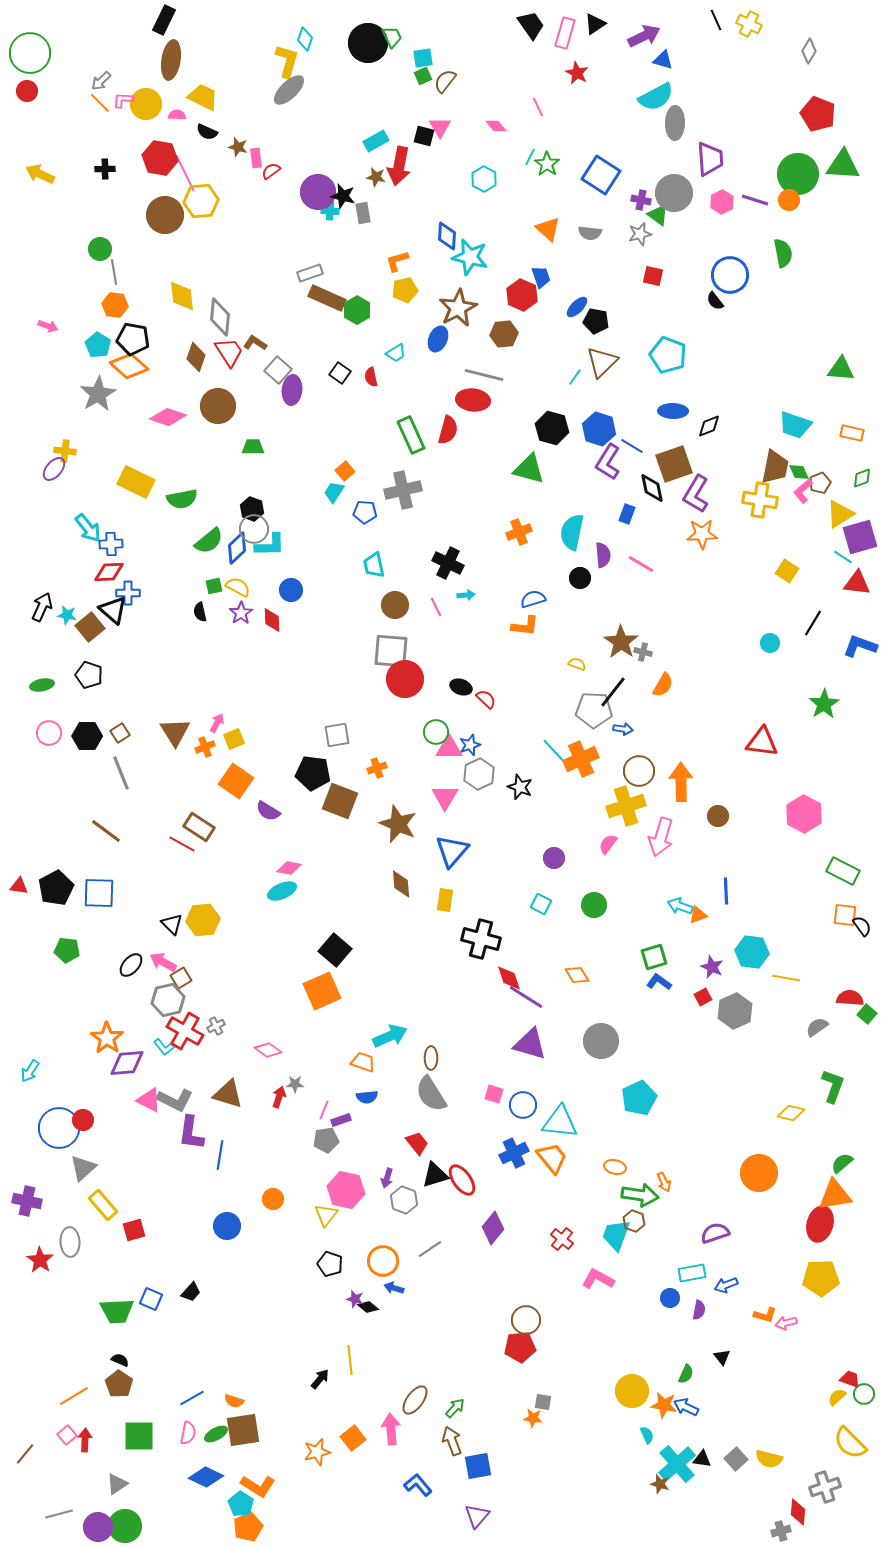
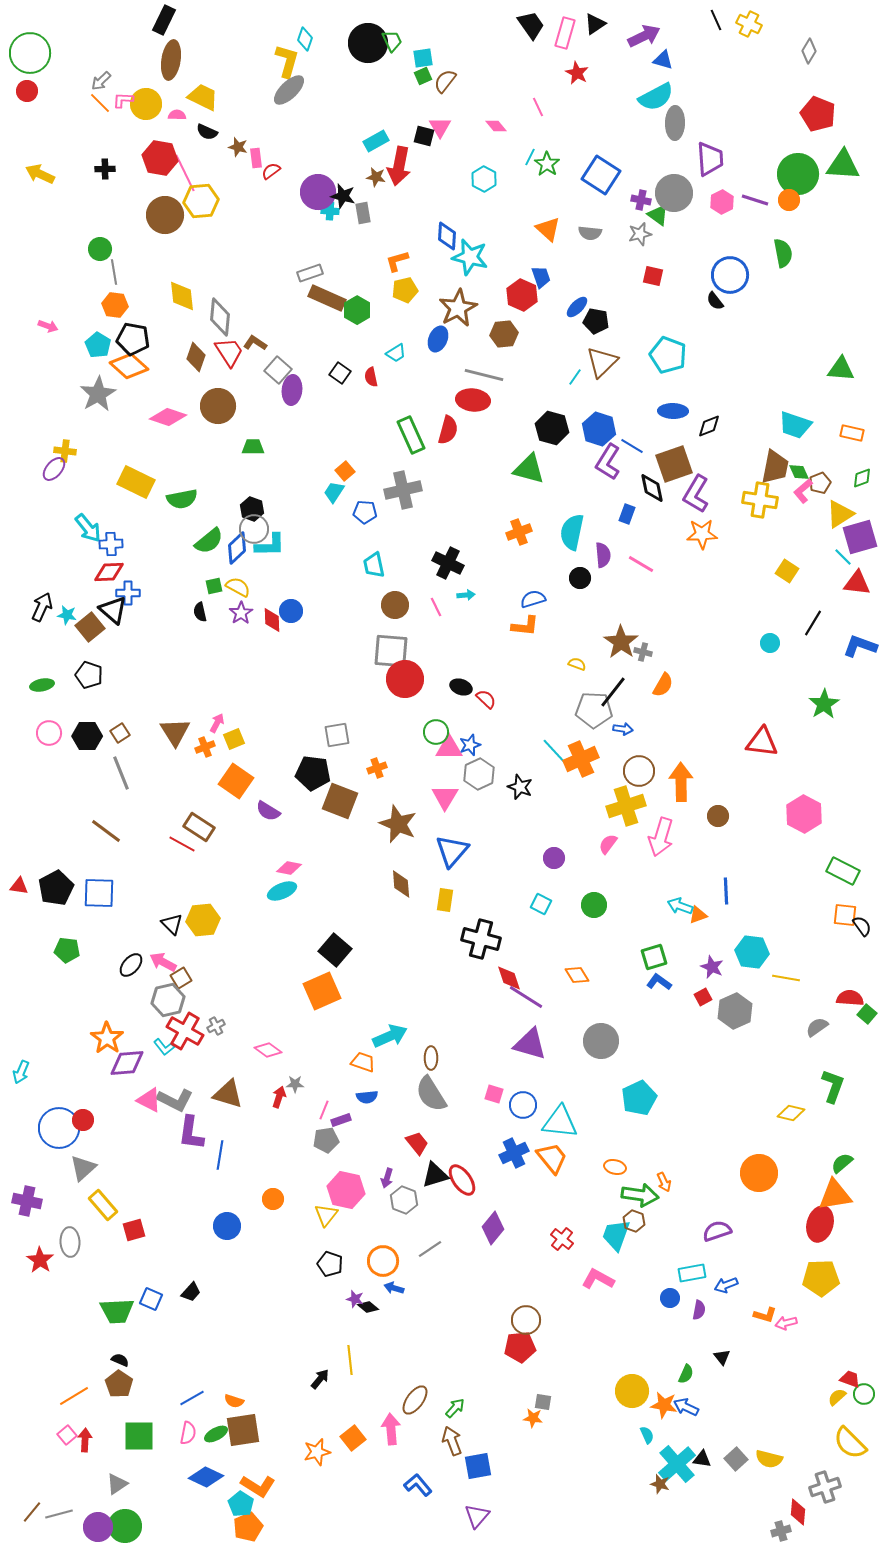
green trapezoid at (392, 37): moved 4 px down
cyan line at (843, 557): rotated 12 degrees clockwise
blue circle at (291, 590): moved 21 px down
cyan arrow at (30, 1071): moved 9 px left, 1 px down; rotated 10 degrees counterclockwise
purple semicircle at (715, 1233): moved 2 px right, 2 px up
brown line at (25, 1454): moved 7 px right, 58 px down
